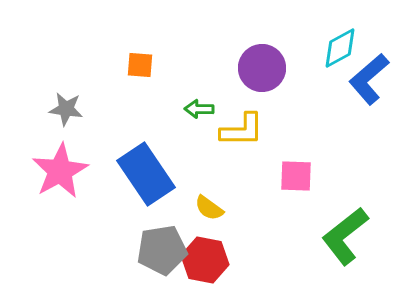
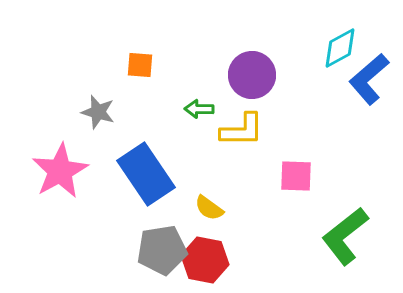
purple circle: moved 10 px left, 7 px down
gray star: moved 32 px right, 3 px down; rotated 8 degrees clockwise
